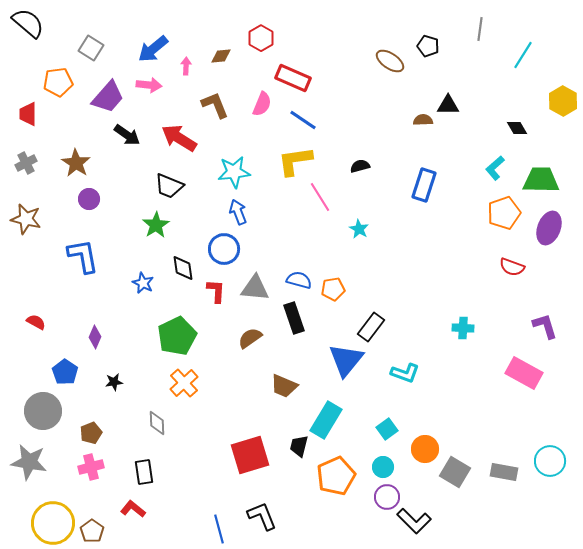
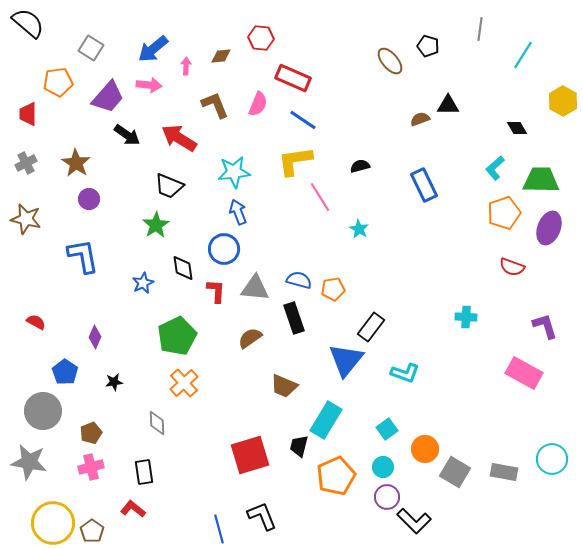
red hexagon at (261, 38): rotated 25 degrees counterclockwise
brown ellipse at (390, 61): rotated 16 degrees clockwise
pink semicircle at (262, 104): moved 4 px left
brown semicircle at (423, 120): moved 3 px left, 1 px up; rotated 18 degrees counterclockwise
blue rectangle at (424, 185): rotated 44 degrees counterclockwise
blue star at (143, 283): rotated 20 degrees clockwise
cyan cross at (463, 328): moved 3 px right, 11 px up
cyan circle at (550, 461): moved 2 px right, 2 px up
